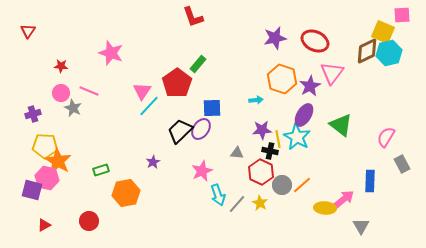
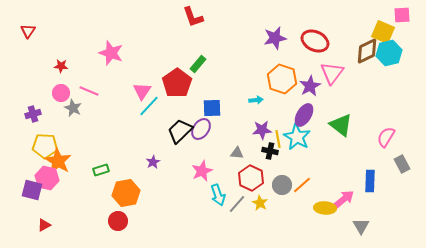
red hexagon at (261, 172): moved 10 px left, 6 px down
red circle at (89, 221): moved 29 px right
